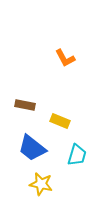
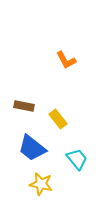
orange L-shape: moved 1 px right, 2 px down
brown rectangle: moved 1 px left, 1 px down
yellow rectangle: moved 2 px left, 2 px up; rotated 30 degrees clockwise
cyan trapezoid: moved 4 px down; rotated 55 degrees counterclockwise
